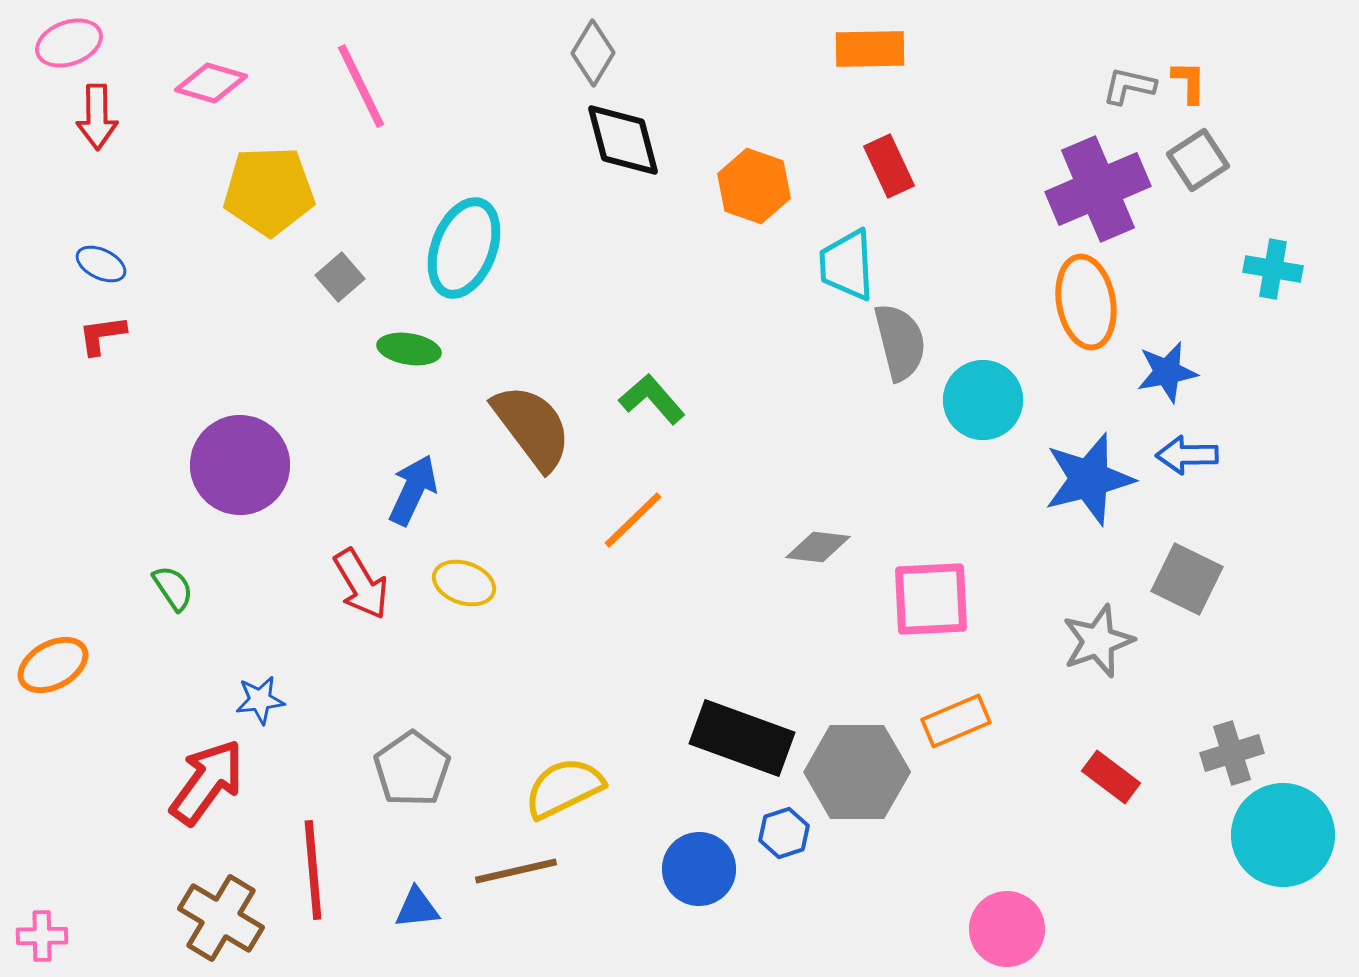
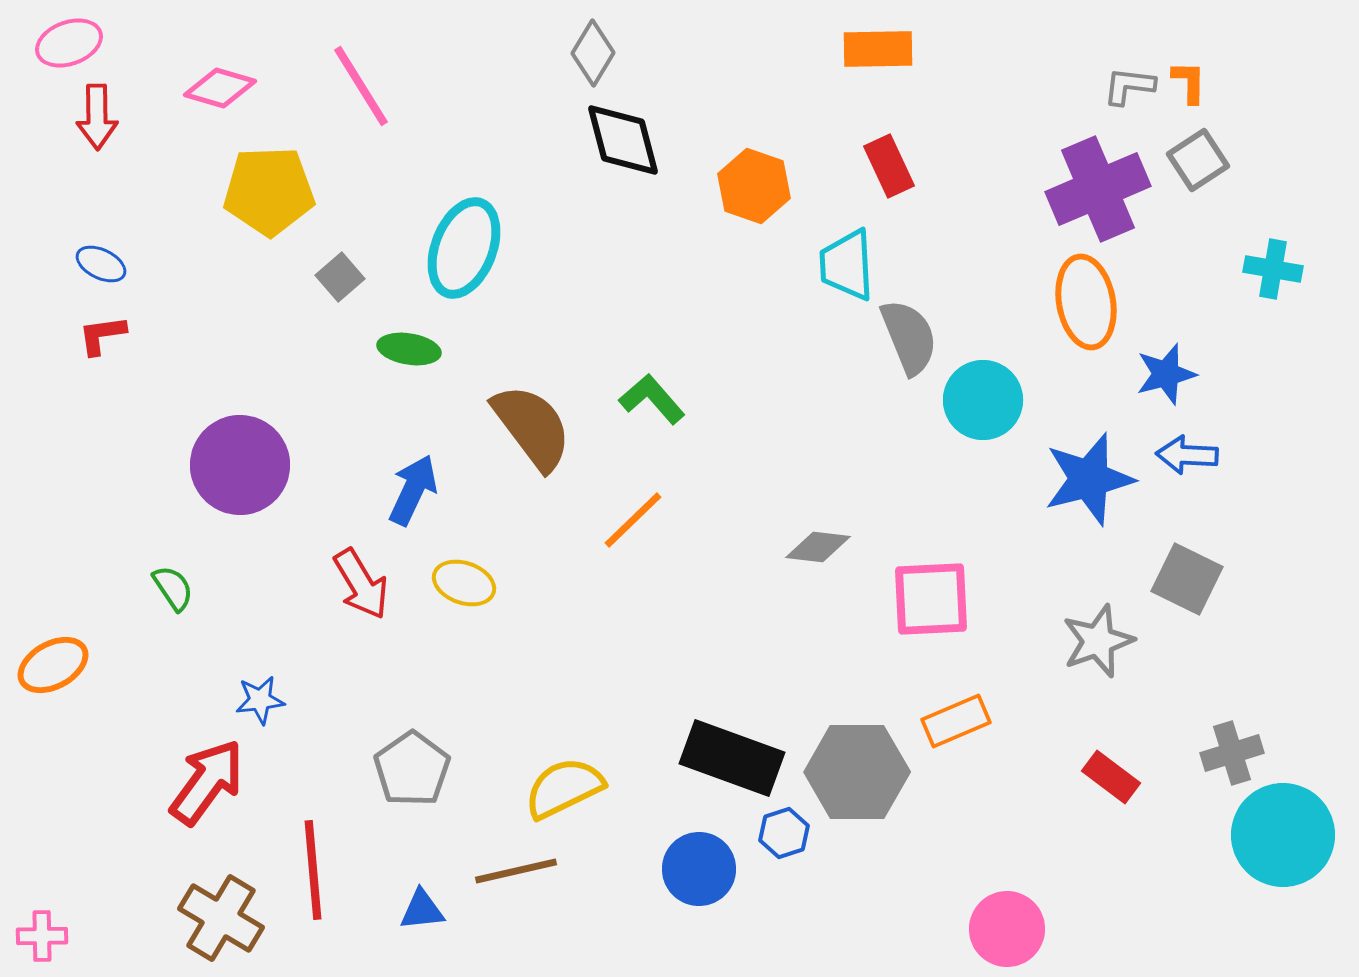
orange rectangle at (870, 49): moved 8 px right
pink diamond at (211, 83): moved 9 px right, 5 px down
pink line at (361, 86): rotated 6 degrees counterclockwise
gray L-shape at (1129, 86): rotated 6 degrees counterclockwise
gray semicircle at (900, 342): moved 9 px right, 5 px up; rotated 8 degrees counterclockwise
blue star at (1167, 372): moved 1 px left, 2 px down; rotated 4 degrees counterclockwise
blue arrow at (1187, 455): rotated 4 degrees clockwise
black rectangle at (742, 738): moved 10 px left, 20 px down
blue triangle at (417, 908): moved 5 px right, 2 px down
